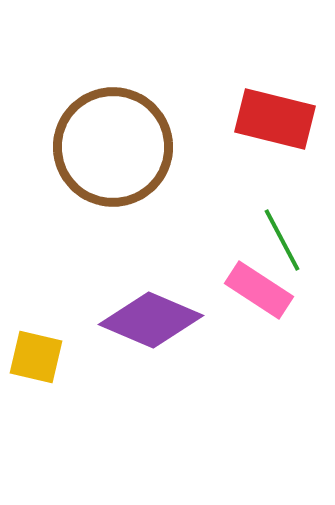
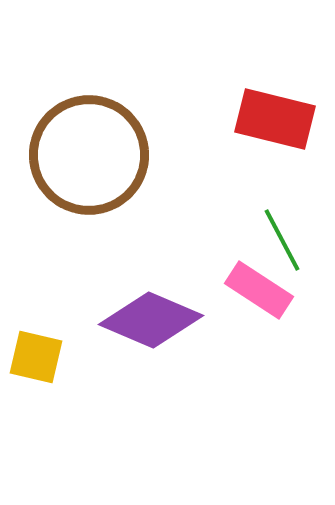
brown circle: moved 24 px left, 8 px down
